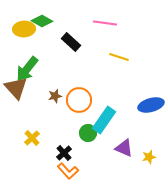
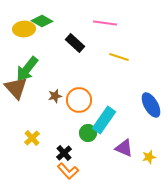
black rectangle: moved 4 px right, 1 px down
blue ellipse: rotated 75 degrees clockwise
